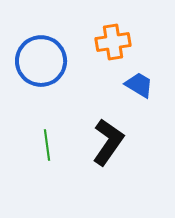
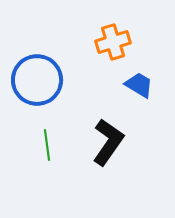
orange cross: rotated 8 degrees counterclockwise
blue circle: moved 4 px left, 19 px down
